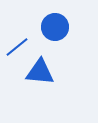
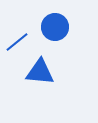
blue line: moved 5 px up
